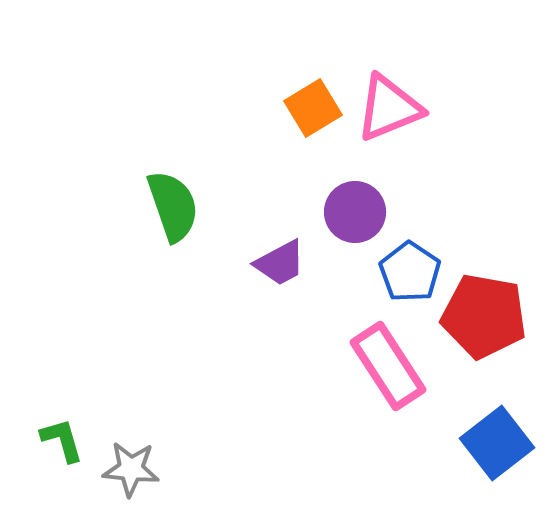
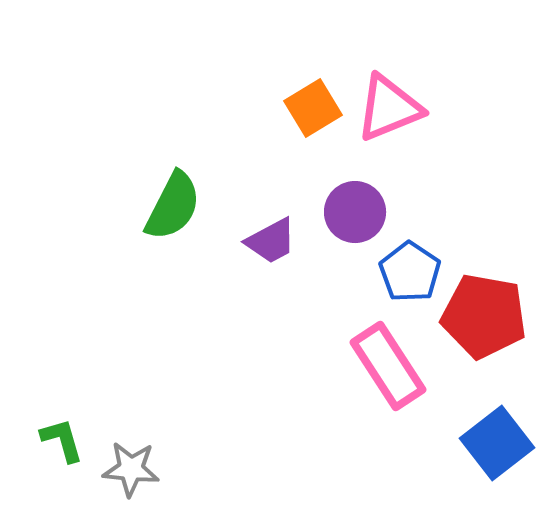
green semicircle: rotated 46 degrees clockwise
purple trapezoid: moved 9 px left, 22 px up
